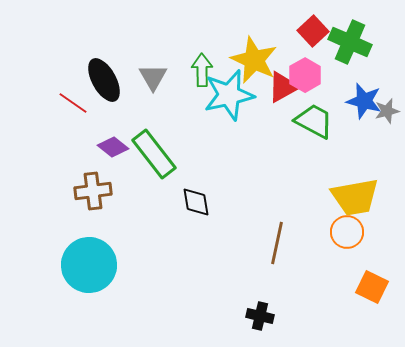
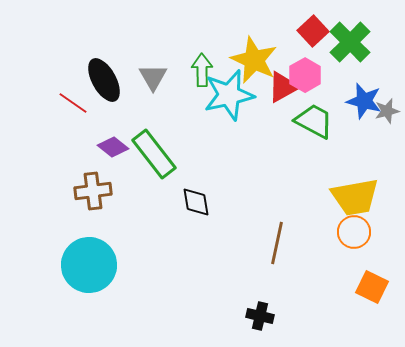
green cross: rotated 21 degrees clockwise
orange circle: moved 7 px right
